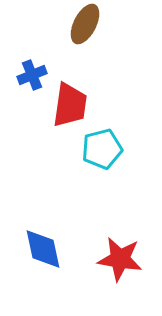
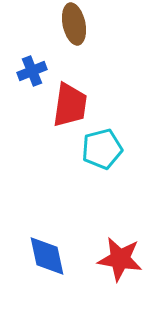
brown ellipse: moved 11 px left; rotated 39 degrees counterclockwise
blue cross: moved 4 px up
blue diamond: moved 4 px right, 7 px down
